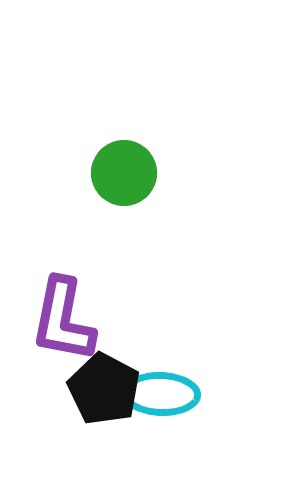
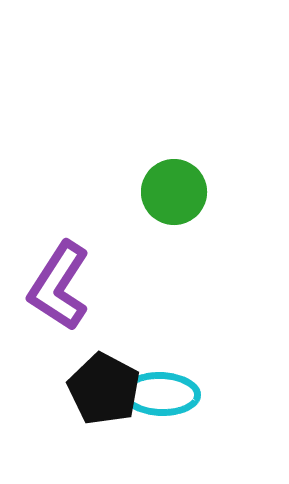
green circle: moved 50 px right, 19 px down
purple L-shape: moved 4 px left, 34 px up; rotated 22 degrees clockwise
